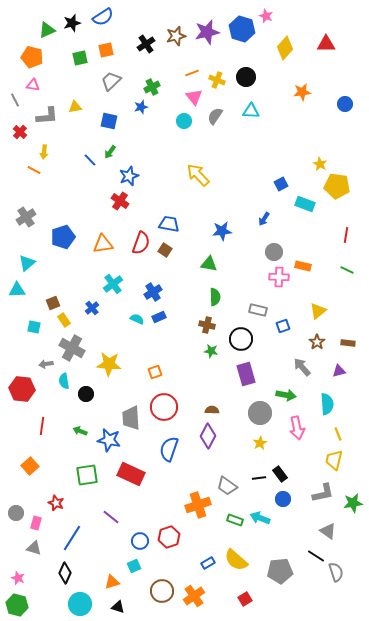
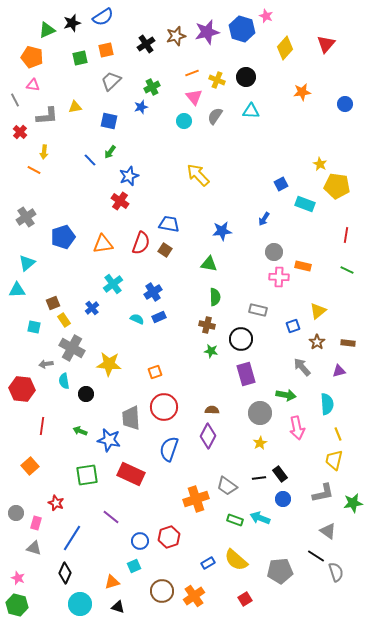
red triangle at (326, 44): rotated 48 degrees counterclockwise
blue square at (283, 326): moved 10 px right
orange cross at (198, 505): moved 2 px left, 6 px up
